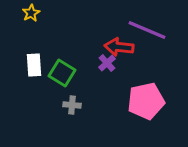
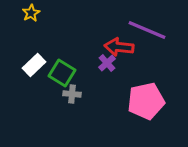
white rectangle: rotated 50 degrees clockwise
gray cross: moved 11 px up
